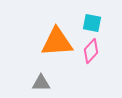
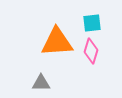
cyan square: rotated 18 degrees counterclockwise
pink diamond: rotated 25 degrees counterclockwise
